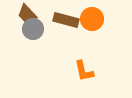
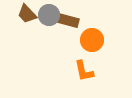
orange circle: moved 21 px down
gray circle: moved 16 px right, 14 px up
